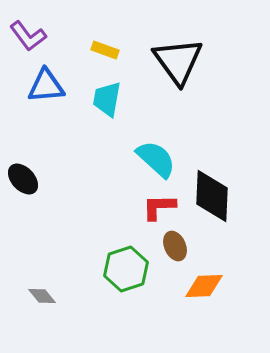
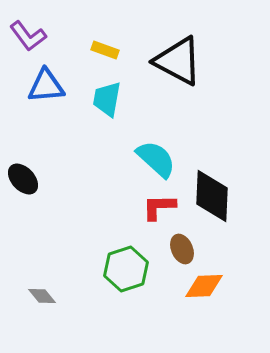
black triangle: rotated 26 degrees counterclockwise
brown ellipse: moved 7 px right, 3 px down
